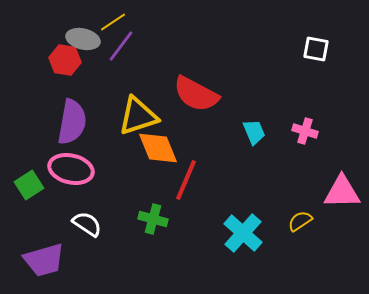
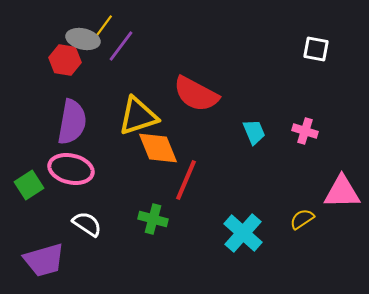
yellow line: moved 10 px left, 5 px down; rotated 20 degrees counterclockwise
yellow semicircle: moved 2 px right, 2 px up
